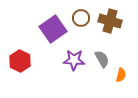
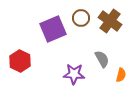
brown cross: rotated 20 degrees clockwise
purple square: rotated 12 degrees clockwise
purple star: moved 14 px down
